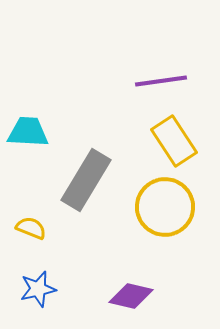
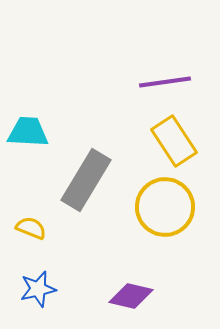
purple line: moved 4 px right, 1 px down
